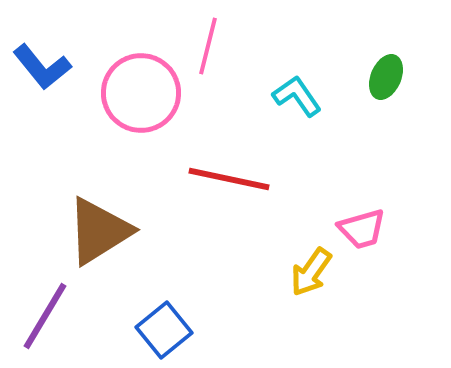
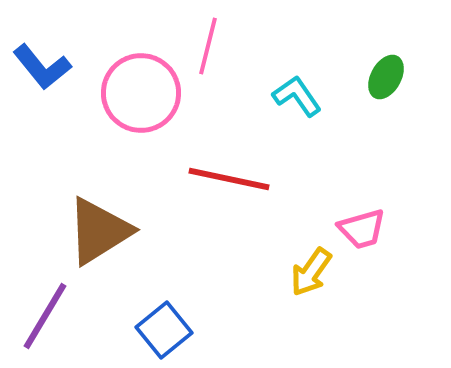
green ellipse: rotated 6 degrees clockwise
